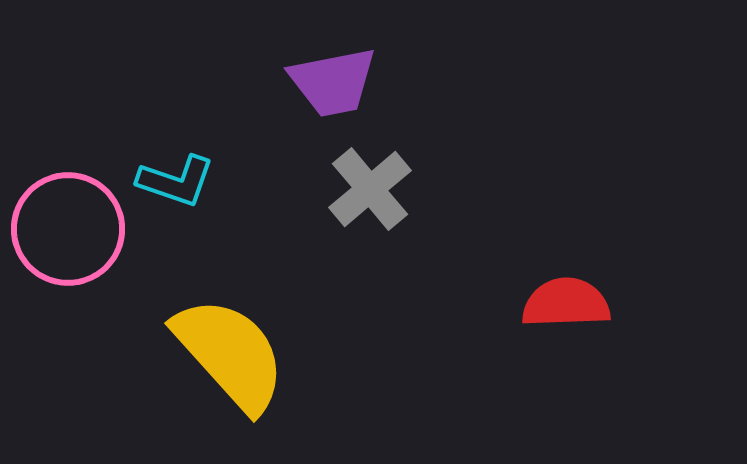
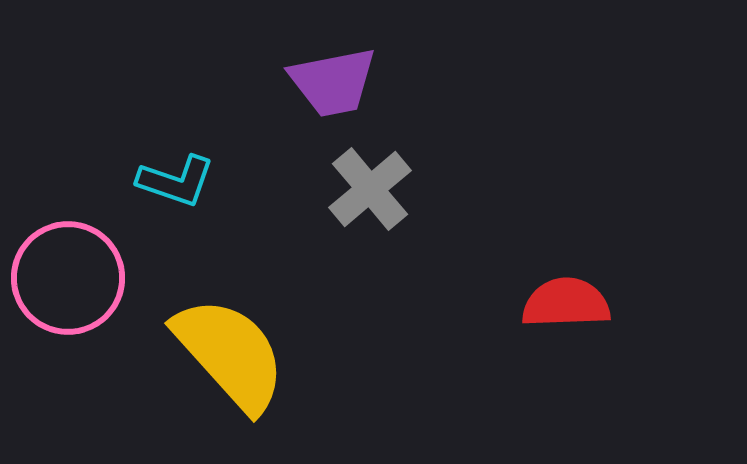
pink circle: moved 49 px down
